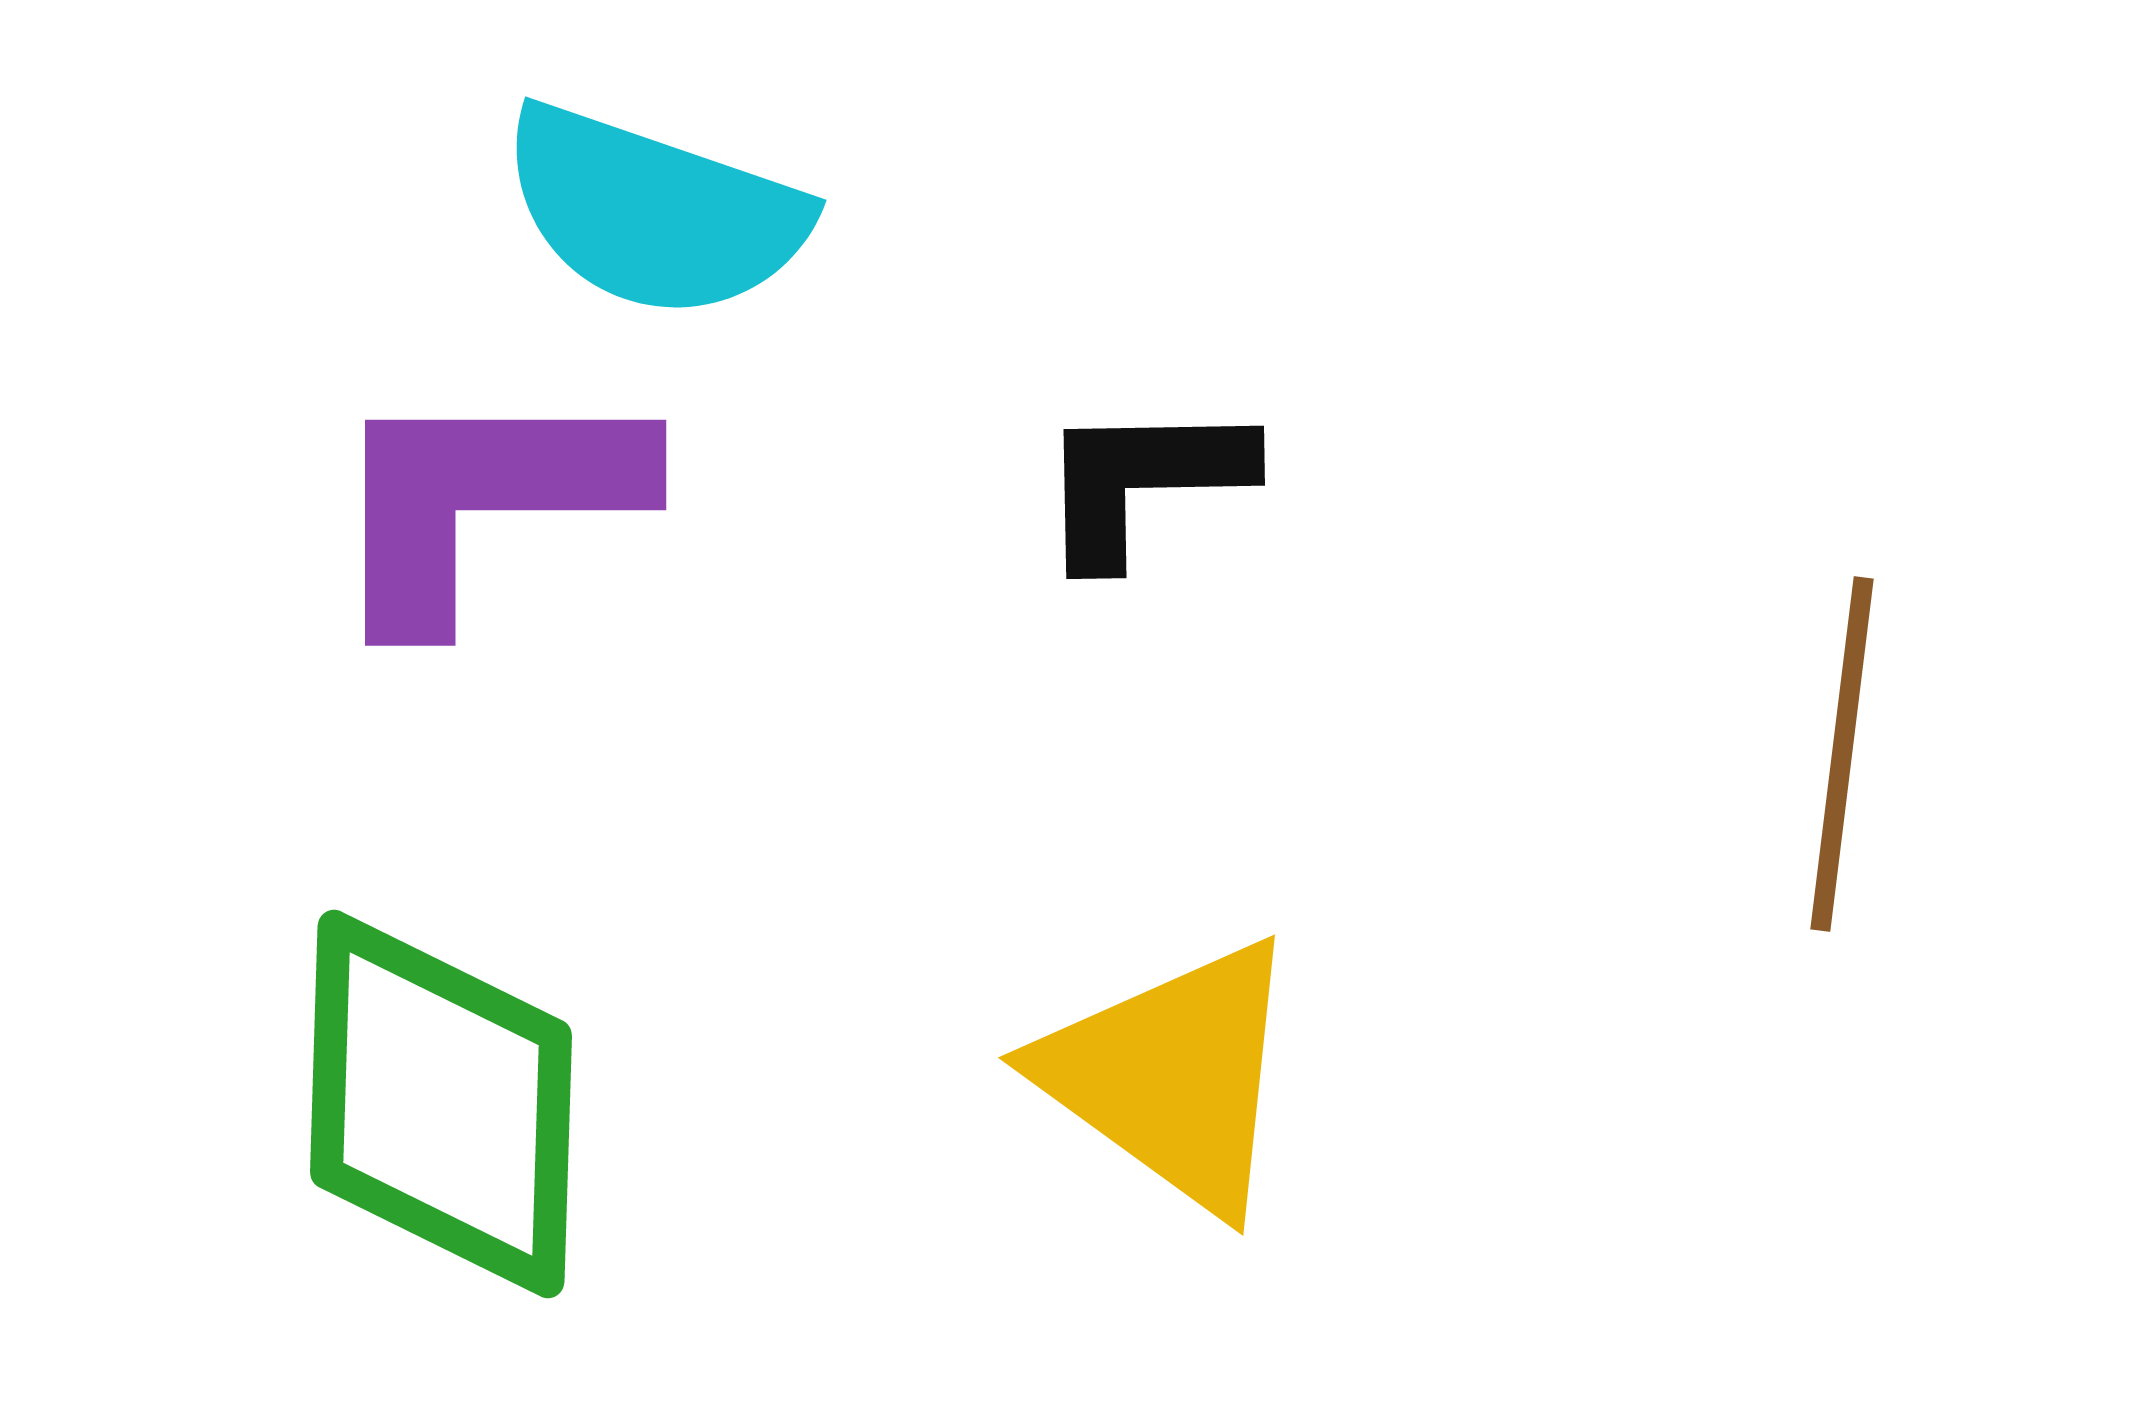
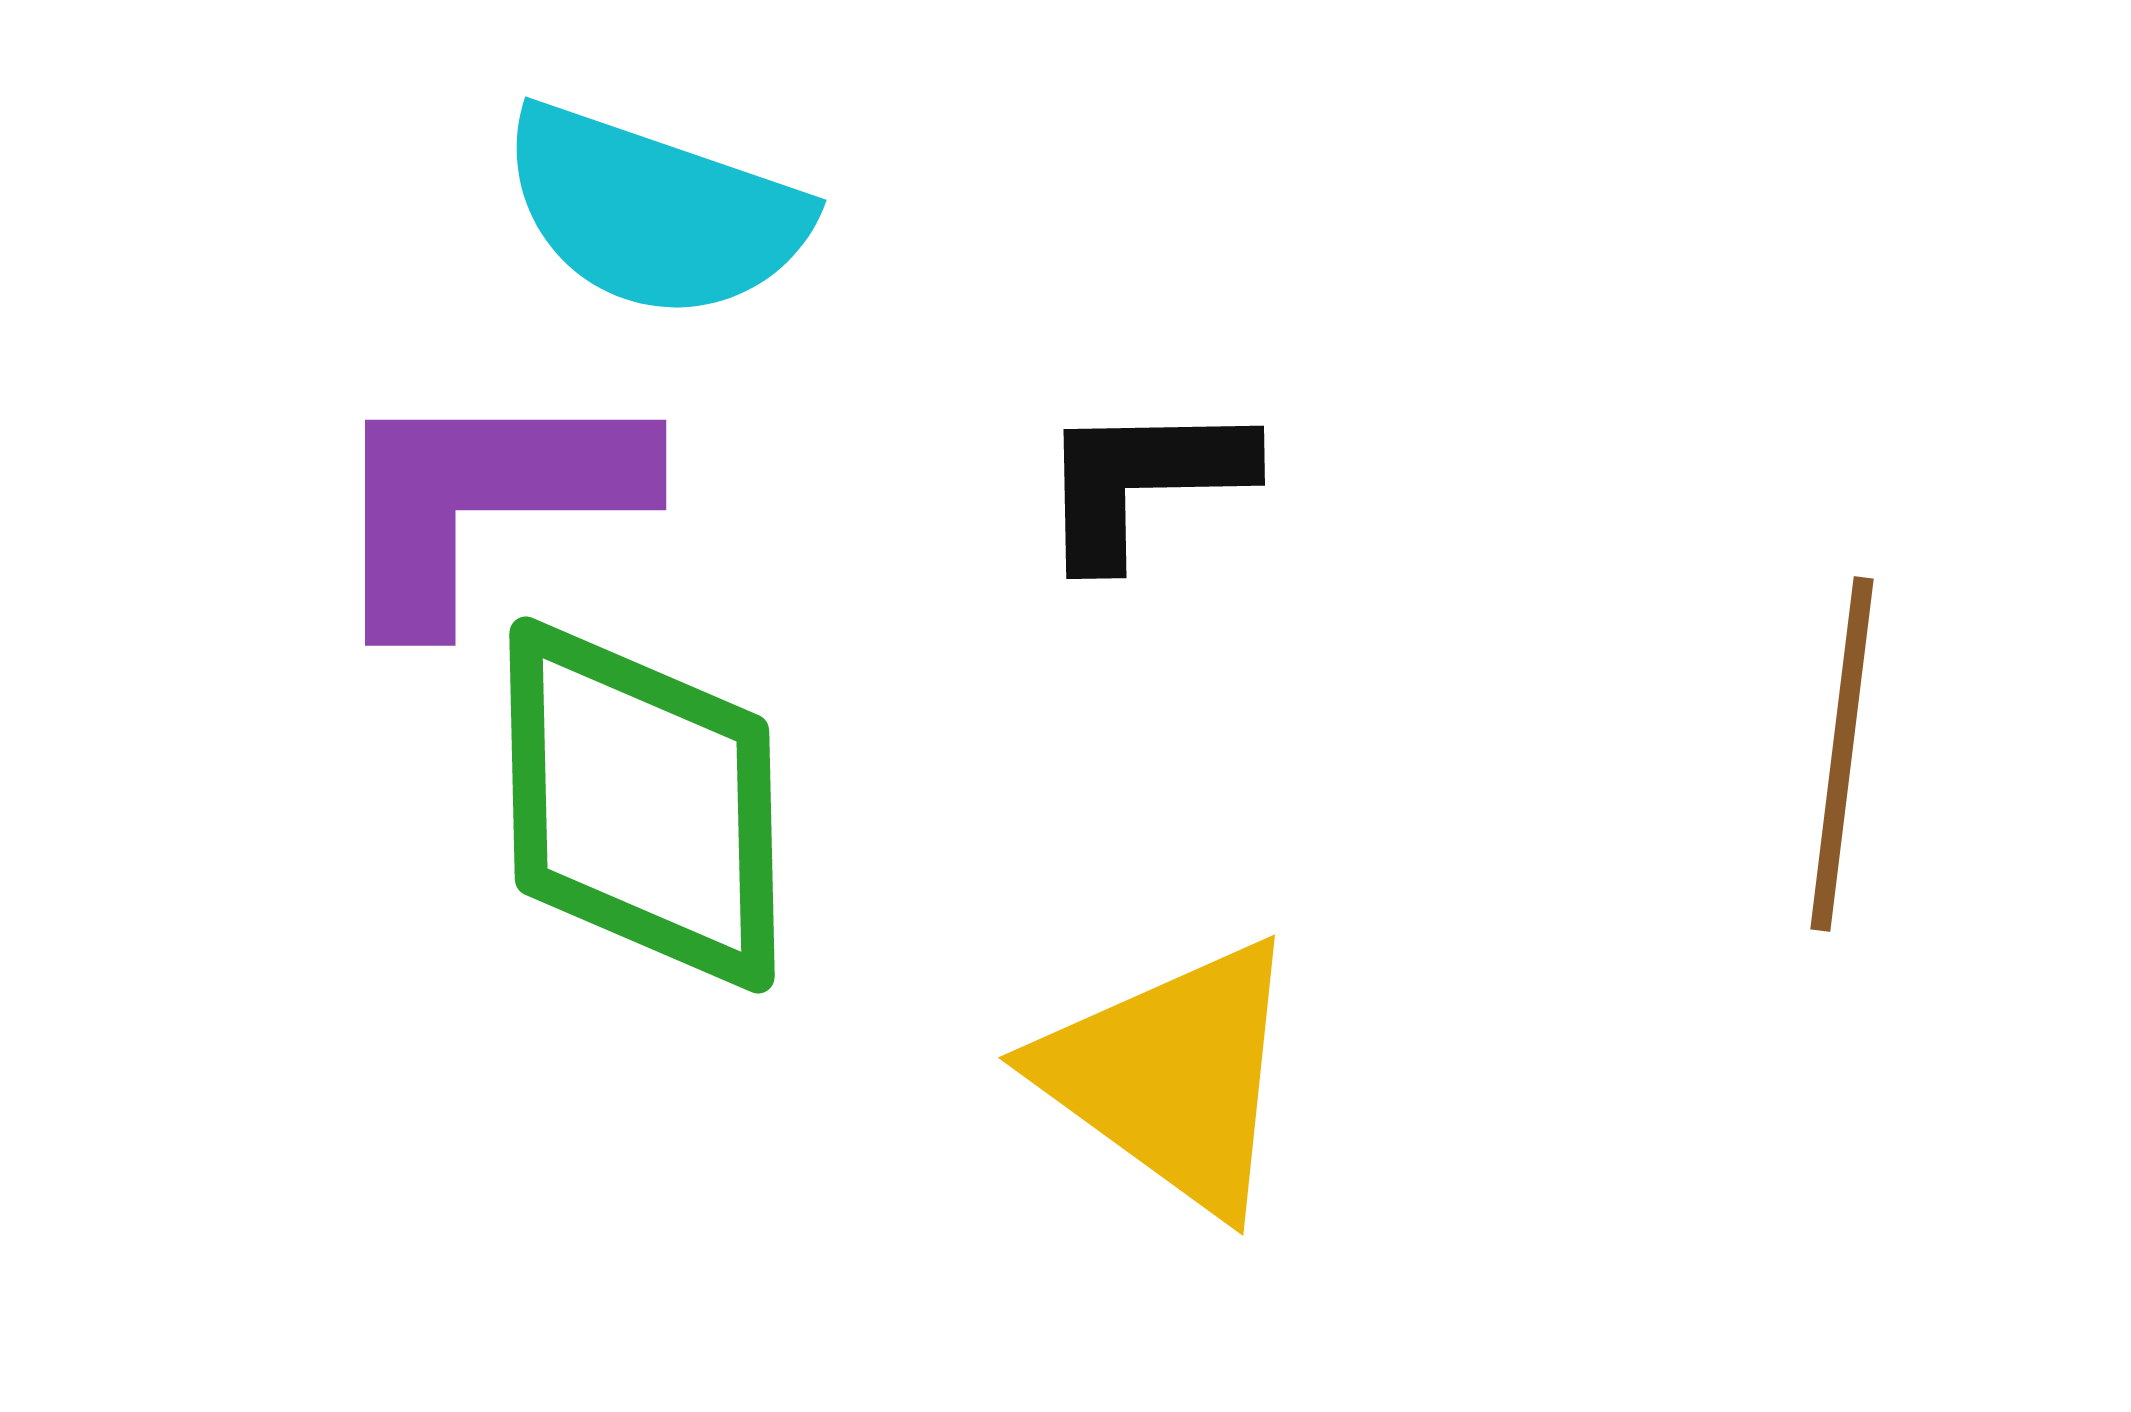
green diamond: moved 201 px right, 299 px up; rotated 3 degrees counterclockwise
